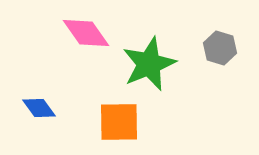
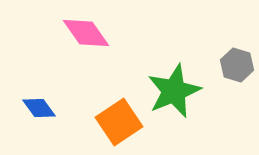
gray hexagon: moved 17 px right, 17 px down
green star: moved 25 px right, 27 px down
orange square: rotated 33 degrees counterclockwise
